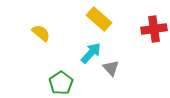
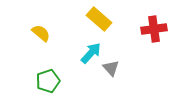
green pentagon: moved 13 px left, 2 px up; rotated 15 degrees clockwise
